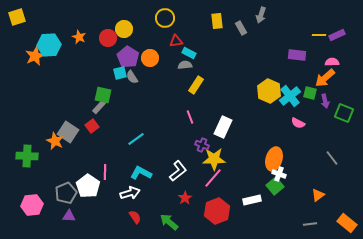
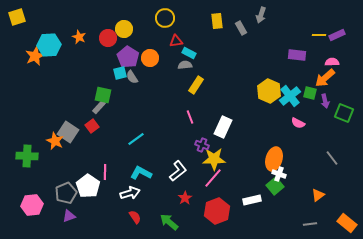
purple triangle at (69, 216): rotated 24 degrees counterclockwise
